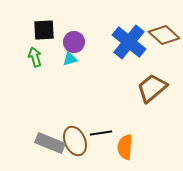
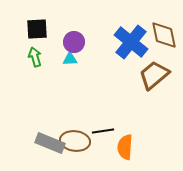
black square: moved 7 px left, 1 px up
brown diamond: rotated 36 degrees clockwise
blue cross: moved 2 px right
cyan triangle: rotated 14 degrees clockwise
brown trapezoid: moved 2 px right, 13 px up
black line: moved 2 px right, 2 px up
brown ellipse: rotated 60 degrees counterclockwise
